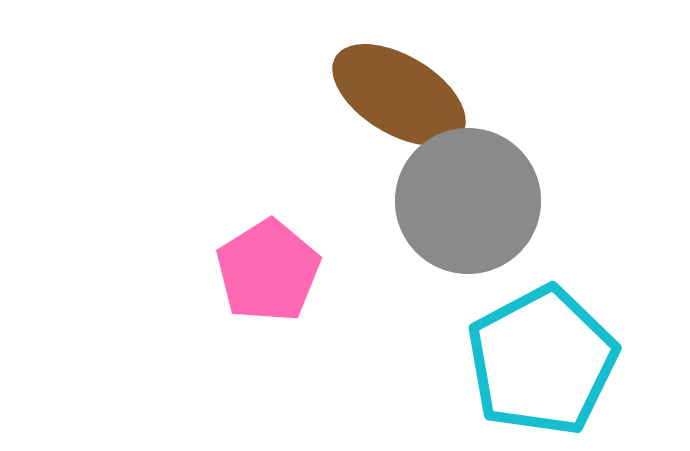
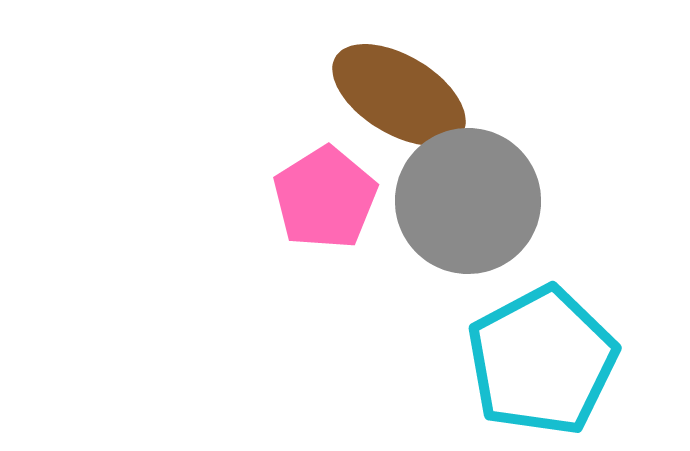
pink pentagon: moved 57 px right, 73 px up
